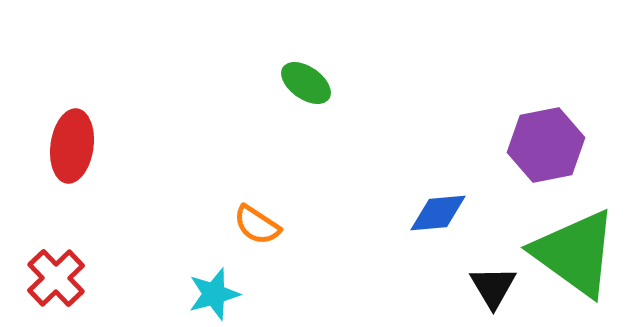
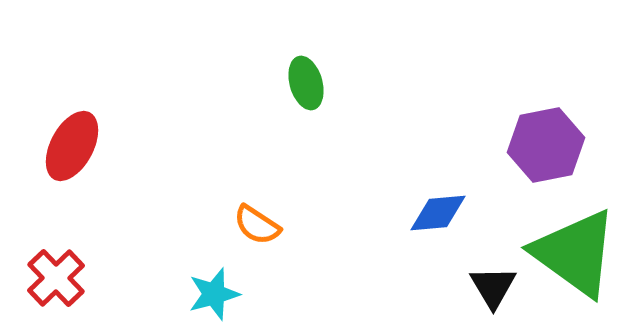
green ellipse: rotated 39 degrees clockwise
red ellipse: rotated 20 degrees clockwise
